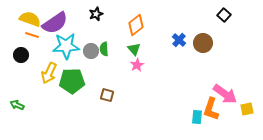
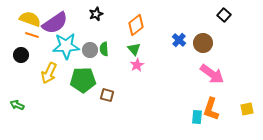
gray circle: moved 1 px left, 1 px up
green pentagon: moved 11 px right, 1 px up
pink arrow: moved 13 px left, 20 px up
